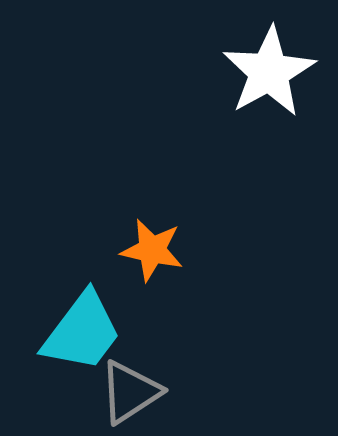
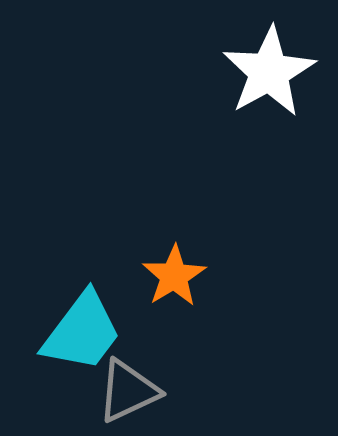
orange star: moved 22 px right, 26 px down; rotated 28 degrees clockwise
gray triangle: moved 2 px left, 1 px up; rotated 8 degrees clockwise
